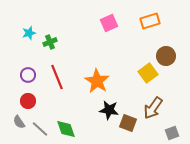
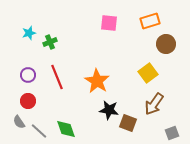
pink square: rotated 30 degrees clockwise
brown circle: moved 12 px up
brown arrow: moved 1 px right, 4 px up
gray line: moved 1 px left, 2 px down
